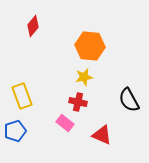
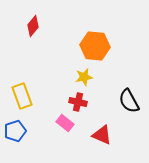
orange hexagon: moved 5 px right
black semicircle: moved 1 px down
